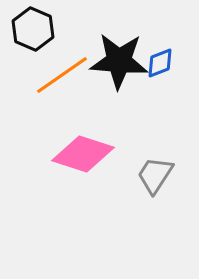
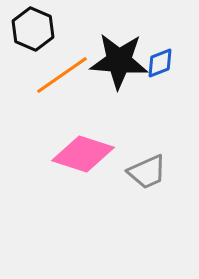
gray trapezoid: moved 8 px left, 3 px up; rotated 147 degrees counterclockwise
